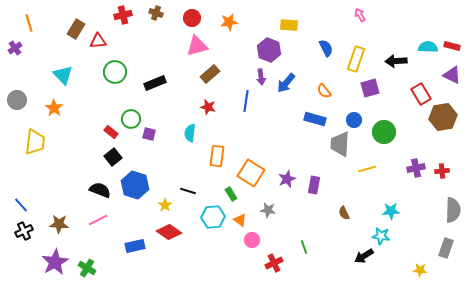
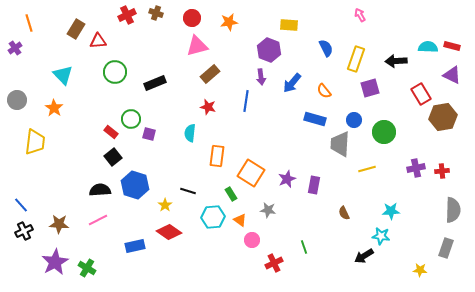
red cross at (123, 15): moved 4 px right; rotated 12 degrees counterclockwise
blue arrow at (286, 83): moved 6 px right
black semicircle at (100, 190): rotated 25 degrees counterclockwise
